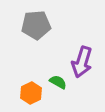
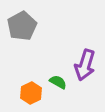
gray pentagon: moved 14 px left, 1 px down; rotated 24 degrees counterclockwise
purple arrow: moved 3 px right, 3 px down
